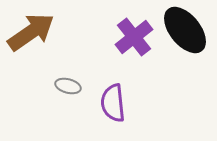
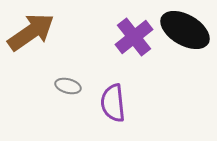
black ellipse: rotated 21 degrees counterclockwise
